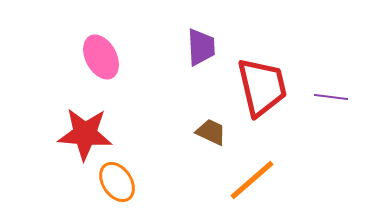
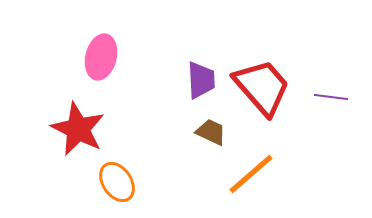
purple trapezoid: moved 33 px down
pink ellipse: rotated 42 degrees clockwise
red trapezoid: rotated 28 degrees counterclockwise
red star: moved 7 px left, 5 px up; rotated 22 degrees clockwise
orange line: moved 1 px left, 6 px up
